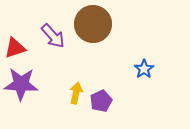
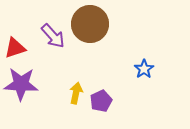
brown circle: moved 3 px left
